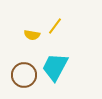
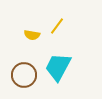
yellow line: moved 2 px right
cyan trapezoid: moved 3 px right
